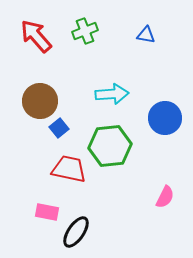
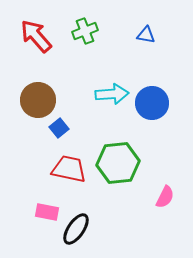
brown circle: moved 2 px left, 1 px up
blue circle: moved 13 px left, 15 px up
green hexagon: moved 8 px right, 17 px down
black ellipse: moved 3 px up
